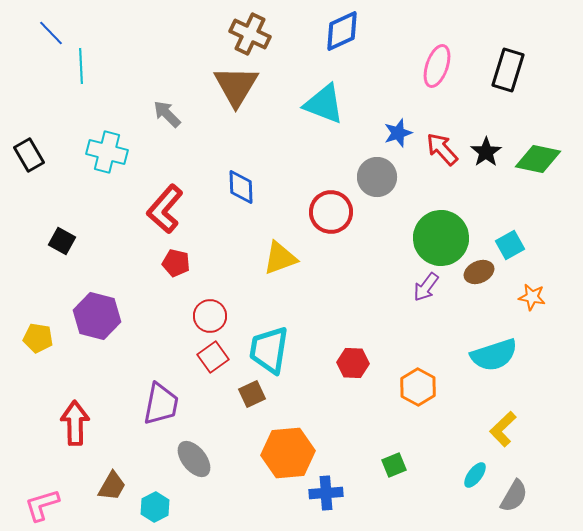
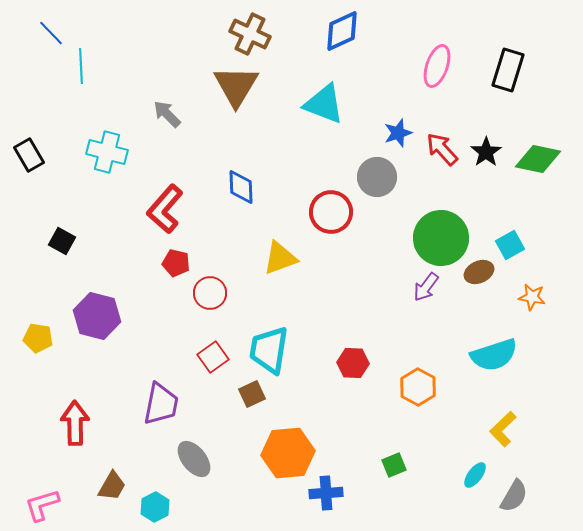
red circle at (210, 316): moved 23 px up
